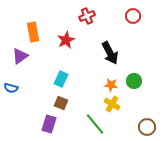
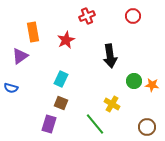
black arrow: moved 3 px down; rotated 20 degrees clockwise
orange star: moved 41 px right
